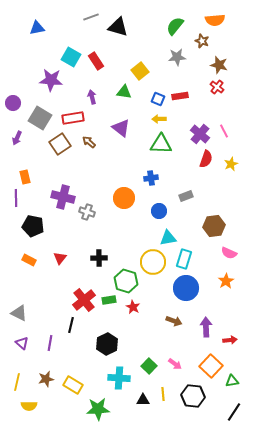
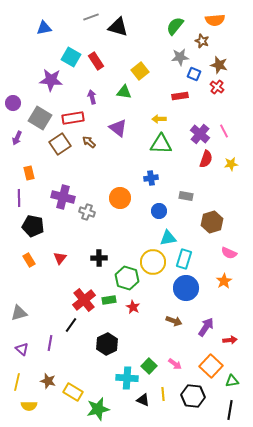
blue triangle at (37, 28): moved 7 px right
gray star at (177, 57): moved 3 px right
blue square at (158, 99): moved 36 px right, 25 px up
purple triangle at (121, 128): moved 3 px left
yellow star at (231, 164): rotated 16 degrees clockwise
orange rectangle at (25, 177): moved 4 px right, 4 px up
gray rectangle at (186, 196): rotated 32 degrees clockwise
purple line at (16, 198): moved 3 px right
orange circle at (124, 198): moved 4 px left
brown hexagon at (214, 226): moved 2 px left, 4 px up; rotated 10 degrees counterclockwise
orange rectangle at (29, 260): rotated 32 degrees clockwise
green hexagon at (126, 281): moved 1 px right, 3 px up
orange star at (226, 281): moved 2 px left
gray triangle at (19, 313): rotated 42 degrees counterclockwise
black line at (71, 325): rotated 21 degrees clockwise
purple arrow at (206, 327): rotated 36 degrees clockwise
purple triangle at (22, 343): moved 6 px down
cyan cross at (119, 378): moved 8 px right
brown star at (46, 379): moved 2 px right, 2 px down; rotated 28 degrees clockwise
yellow rectangle at (73, 385): moved 7 px down
black triangle at (143, 400): rotated 24 degrees clockwise
green star at (98, 409): rotated 10 degrees counterclockwise
black line at (234, 412): moved 4 px left, 2 px up; rotated 24 degrees counterclockwise
